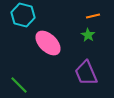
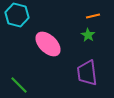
cyan hexagon: moved 6 px left
pink ellipse: moved 1 px down
purple trapezoid: moved 1 px right; rotated 16 degrees clockwise
